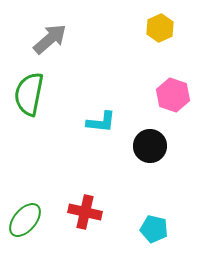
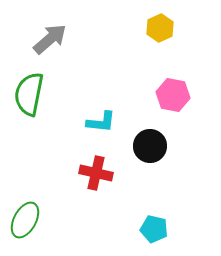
pink hexagon: rotated 8 degrees counterclockwise
red cross: moved 11 px right, 39 px up
green ellipse: rotated 12 degrees counterclockwise
